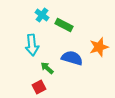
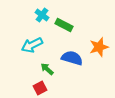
cyan arrow: rotated 70 degrees clockwise
green arrow: moved 1 px down
red square: moved 1 px right, 1 px down
